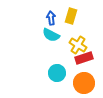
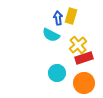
blue arrow: moved 7 px right
yellow cross: rotated 18 degrees clockwise
